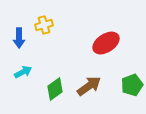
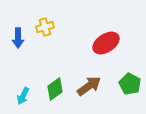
yellow cross: moved 1 px right, 2 px down
blue arrow: moved 1 px left
cyan arrow: moved 24 px down; rotated 144 degrees clockwise
green pentagon: moved 2 px left, 1 px up; rotated 25 degrees counterclockwise
